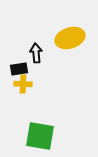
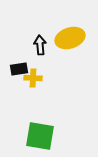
black arrow: moved 4 px right, 8 px up
yellow cross: moved 10 px right, 6 px up
